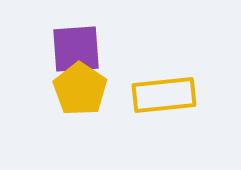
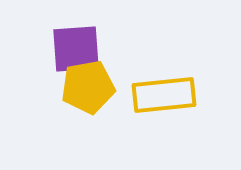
yellow pentagon: moved 8 px right, 2 px up; rotated 28 degrees clockwise
